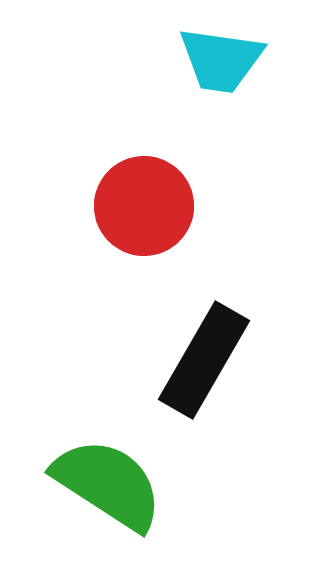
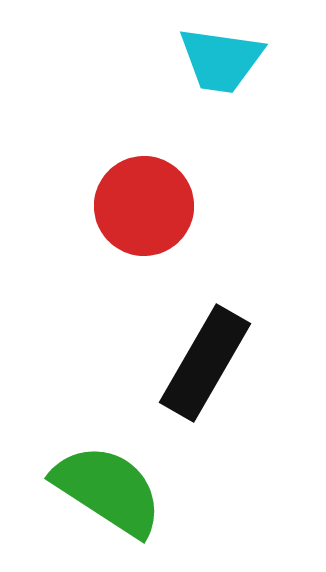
black rectangle: moved 1 px right, 3 px down
green semicircle: moved 6 px down
